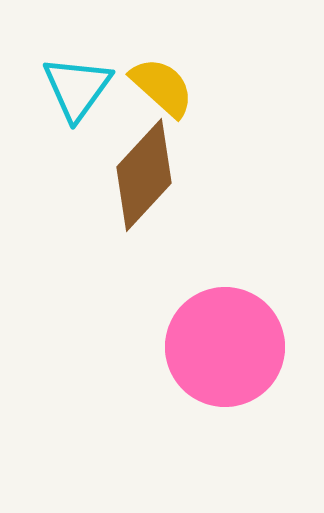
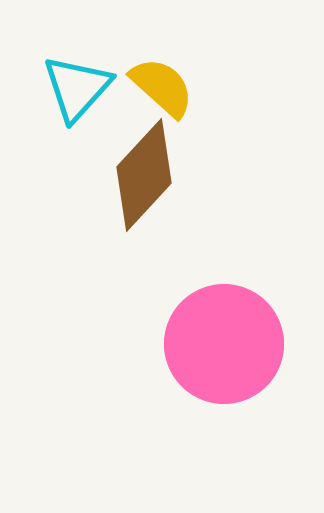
cyan triangle: rotated 6 degrees clockwise
pink circle: moved 1 px left, 3 px up
